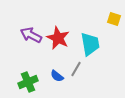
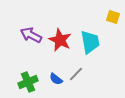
yellow square: moved 1 px left, 2 px up
red star: moved 2 px right, 2 px down
cyan trapezoid: moved 2 px up
gray line: moved 5 px down; rotated 14 degrees clockwise
blue semicircle: moved 1 px left, 3 px down
